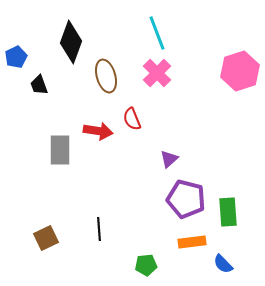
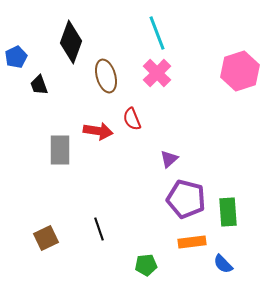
black line: rotated 15 degrees counterclockwise
